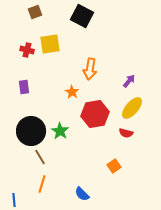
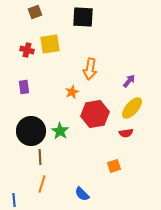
black square: moved 1 px right, 1 px down; rotated 25 degrees counterclockwise
orange star: rotated 16 degrees clockwise
red semicircle: rotated 24 degrees counterclockwise
brown line: rotated 28 degrees clockwise
orange square: rotated 16 degrees clockwise
